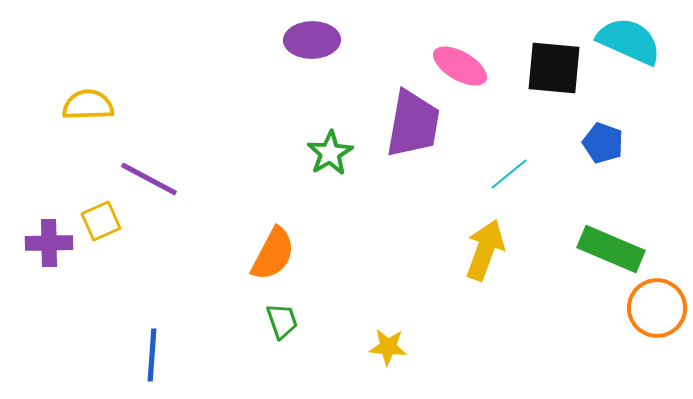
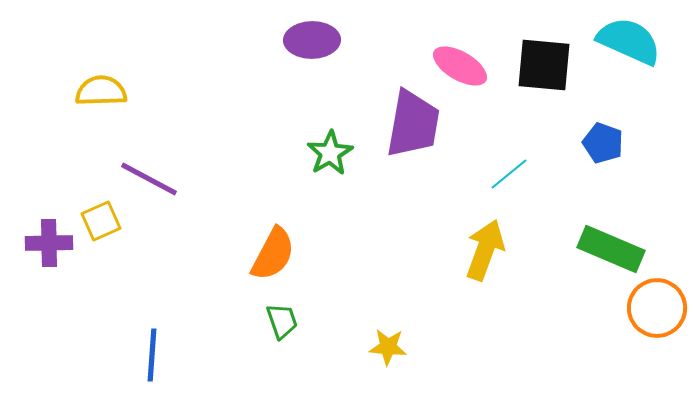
black square: moved 10 px left, 3 px up
yellow semicircle: moved 13 px right, 14 px up
